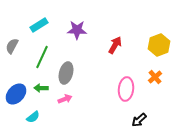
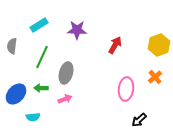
gray semicircle: rotated 21 degrees counterclockwise
cyan semicircle: rotated 32 degrees clockwise
